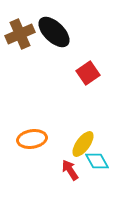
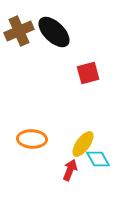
brown cross: moved 1 px left, 3 px up
red square: rotated 20 degrees clockwise
orange ellipse: rotated 12 degrees clockwise
cyan diamond: moved 1 px right, 2 px up
red arrow: rotated 55 degrees clockwise
